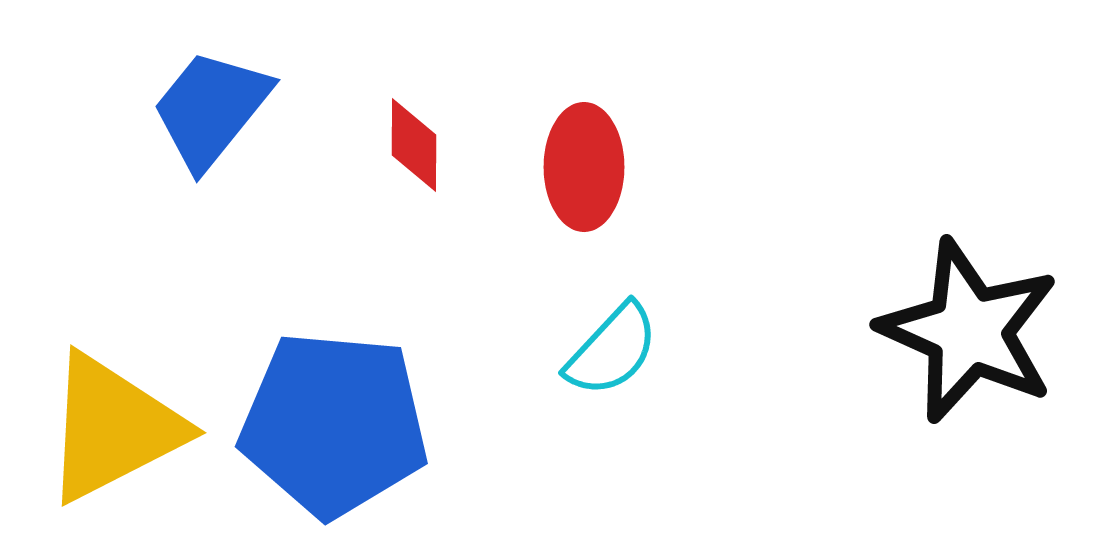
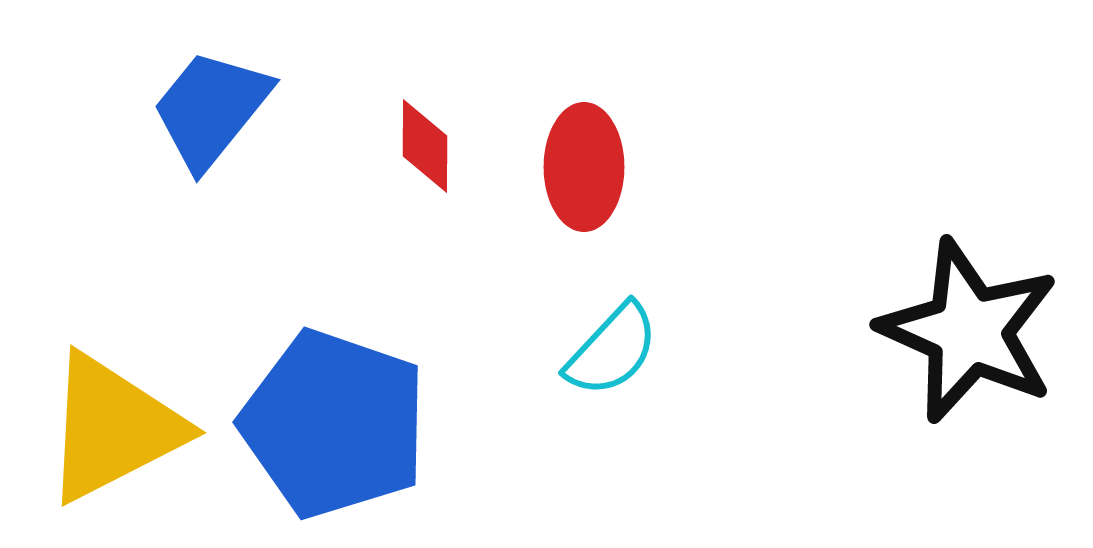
red diamond: moved 11 px right, 1 px down
blue pentagon: rotated 14 degrees clockwise
